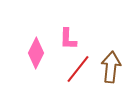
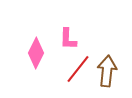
brown arrow: moved 4 px left, 4 px down
